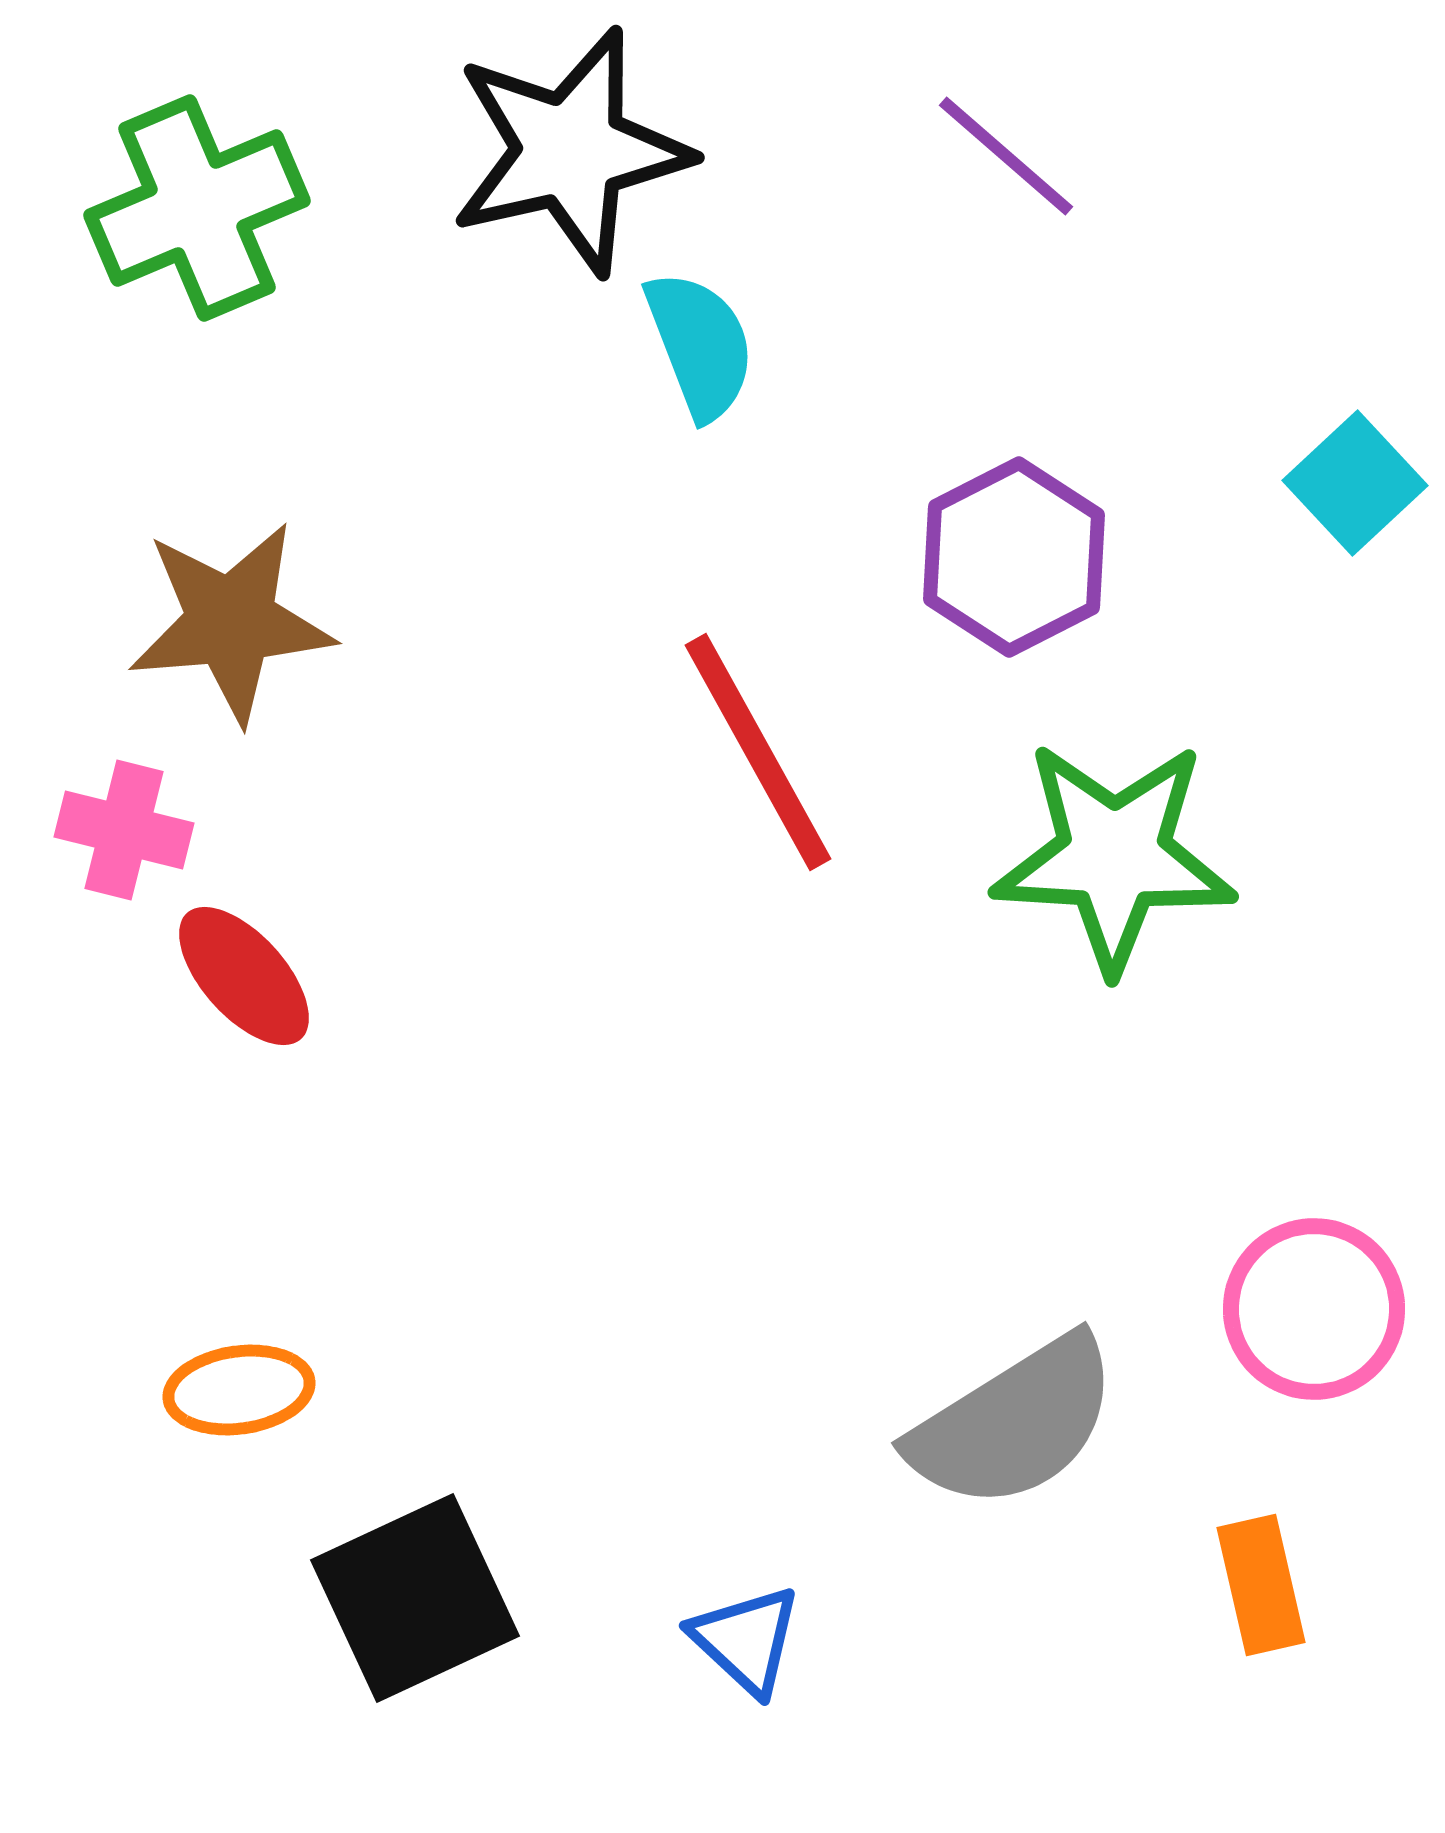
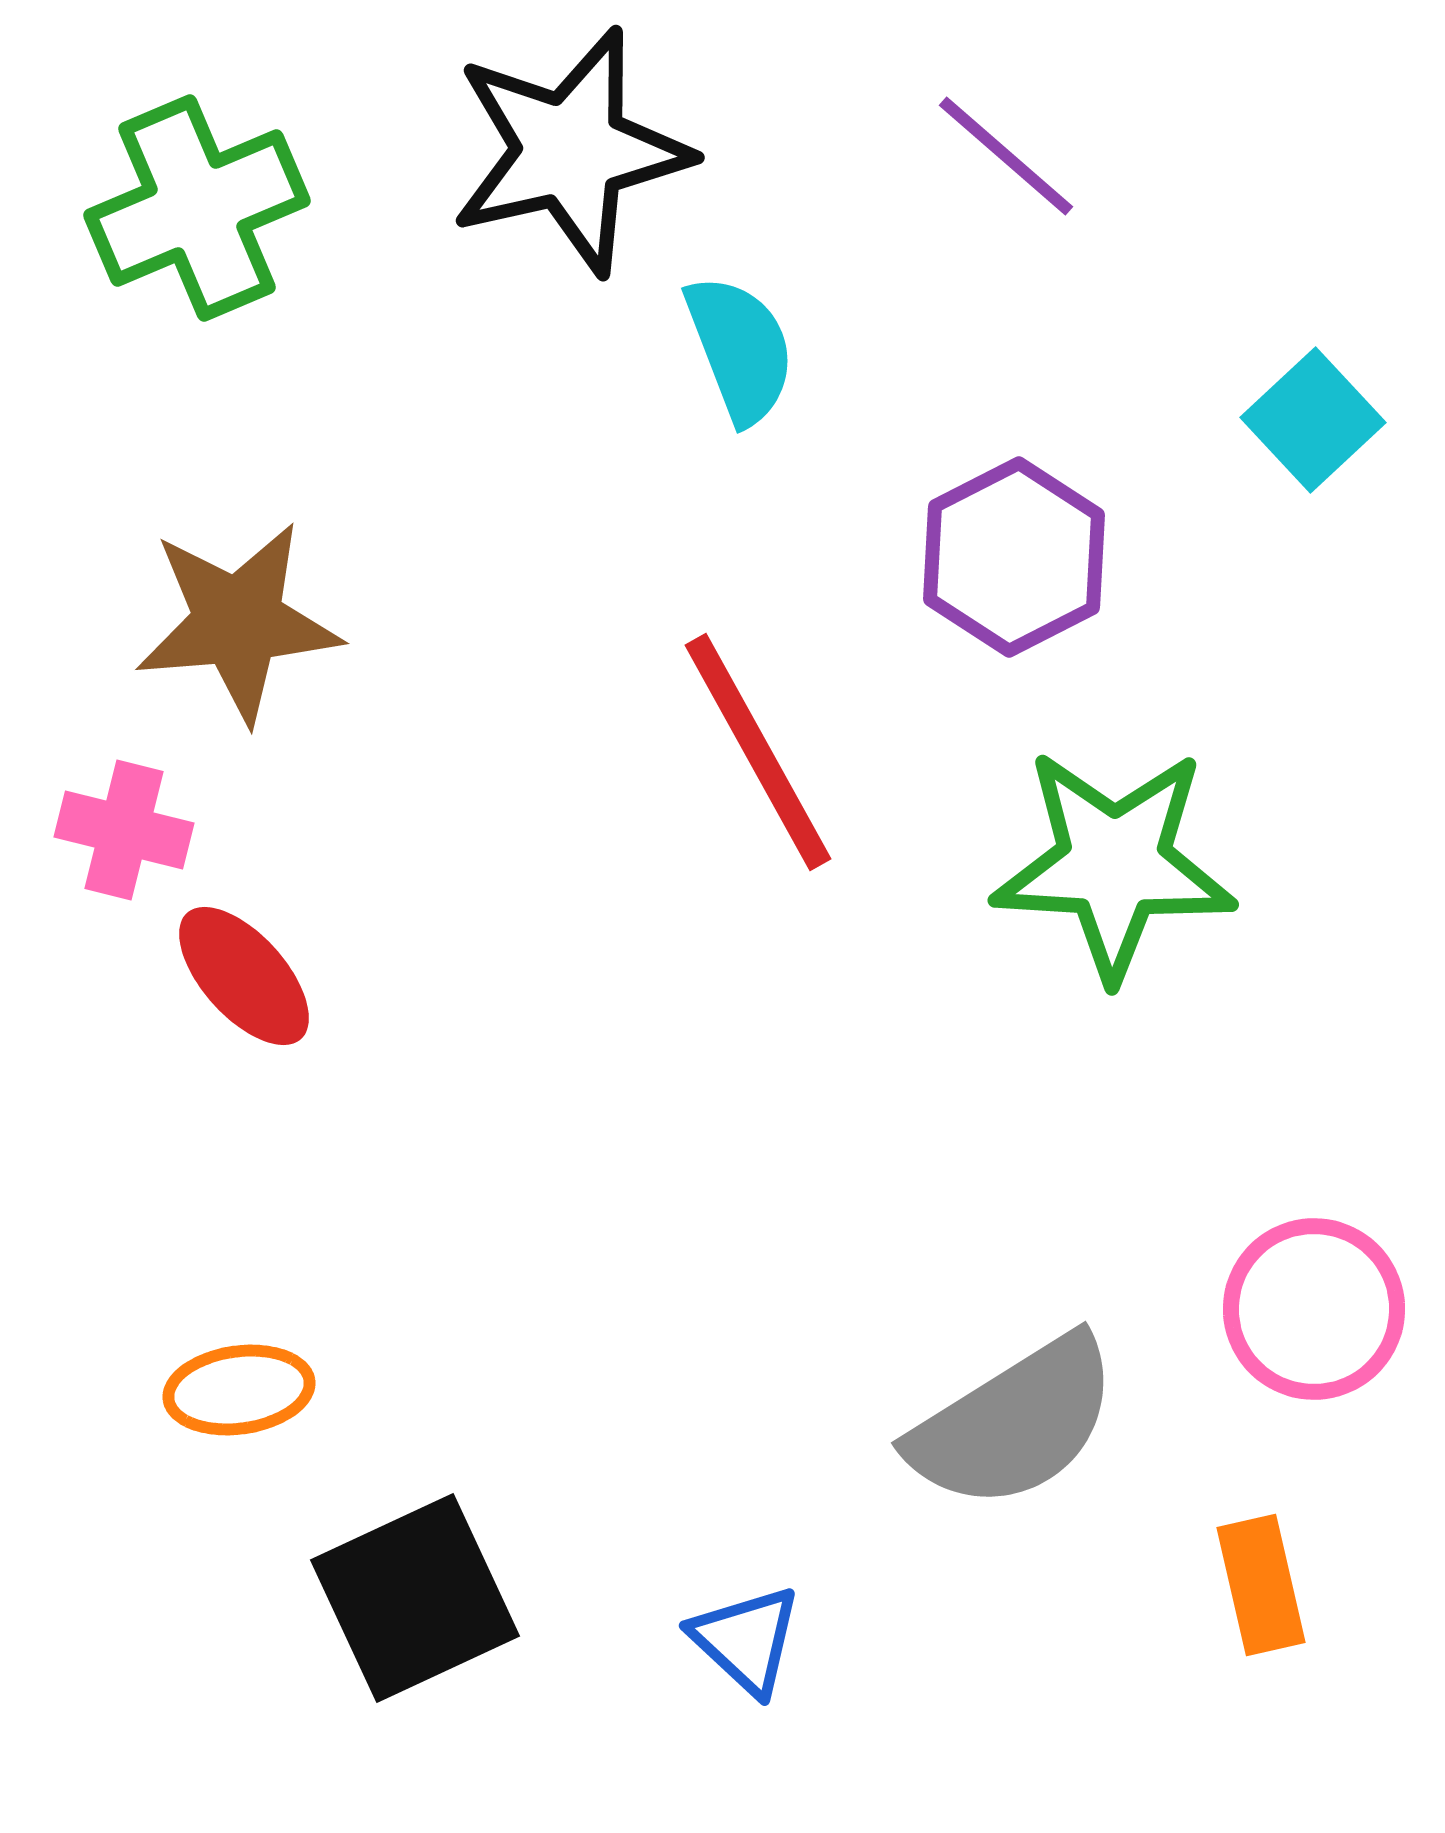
cyan semicircle: moved 40 px right, 4 px down
cyan square: moved 42 px left, 63 px up
brown star: moved 7 px right
green star: moved 8 px down
